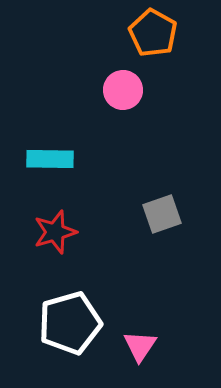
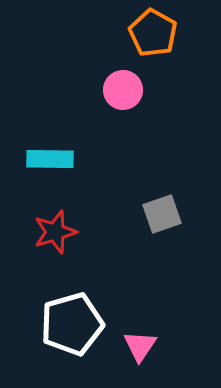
white pentagon: moved 2 px right, 1 px down
